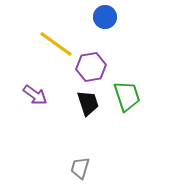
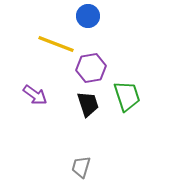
blue circle: moved 17 px left, 1 px up
yellow line: rotated 15 degrees counterclockwise
purple hexagon: moved 1 px down
black trapezoid: moved 1 px down
gray trapezoid: moved 1 px right, 1 px up
